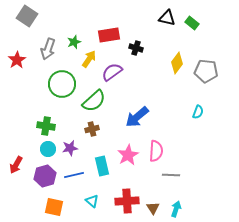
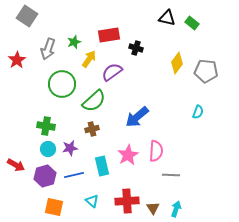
red arrow: rotated 90 degrees counterclockwise
